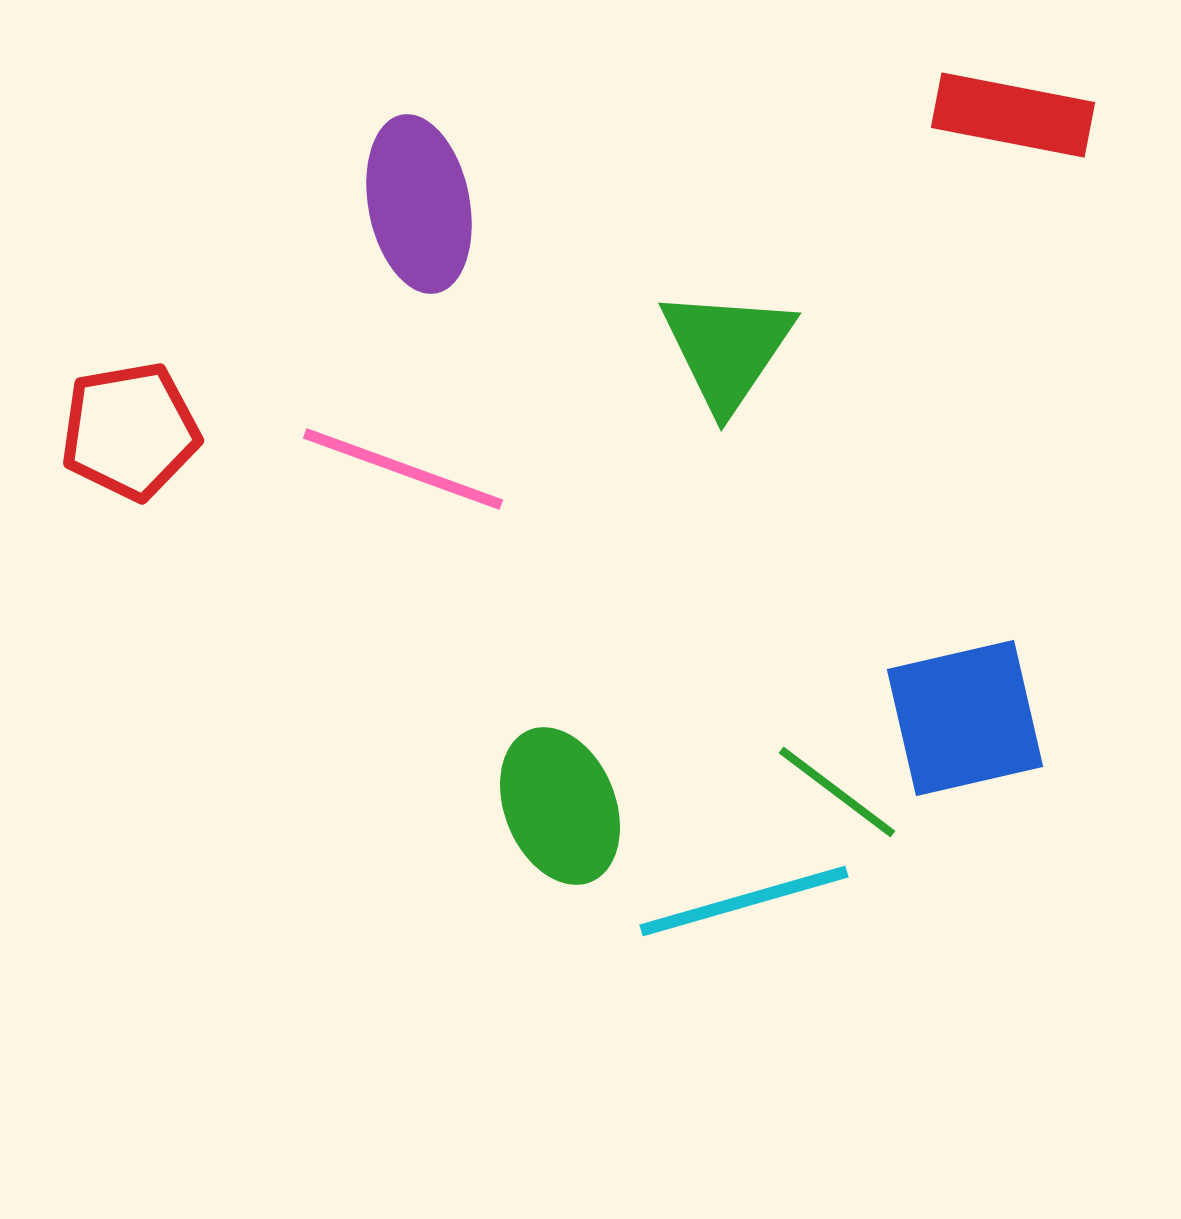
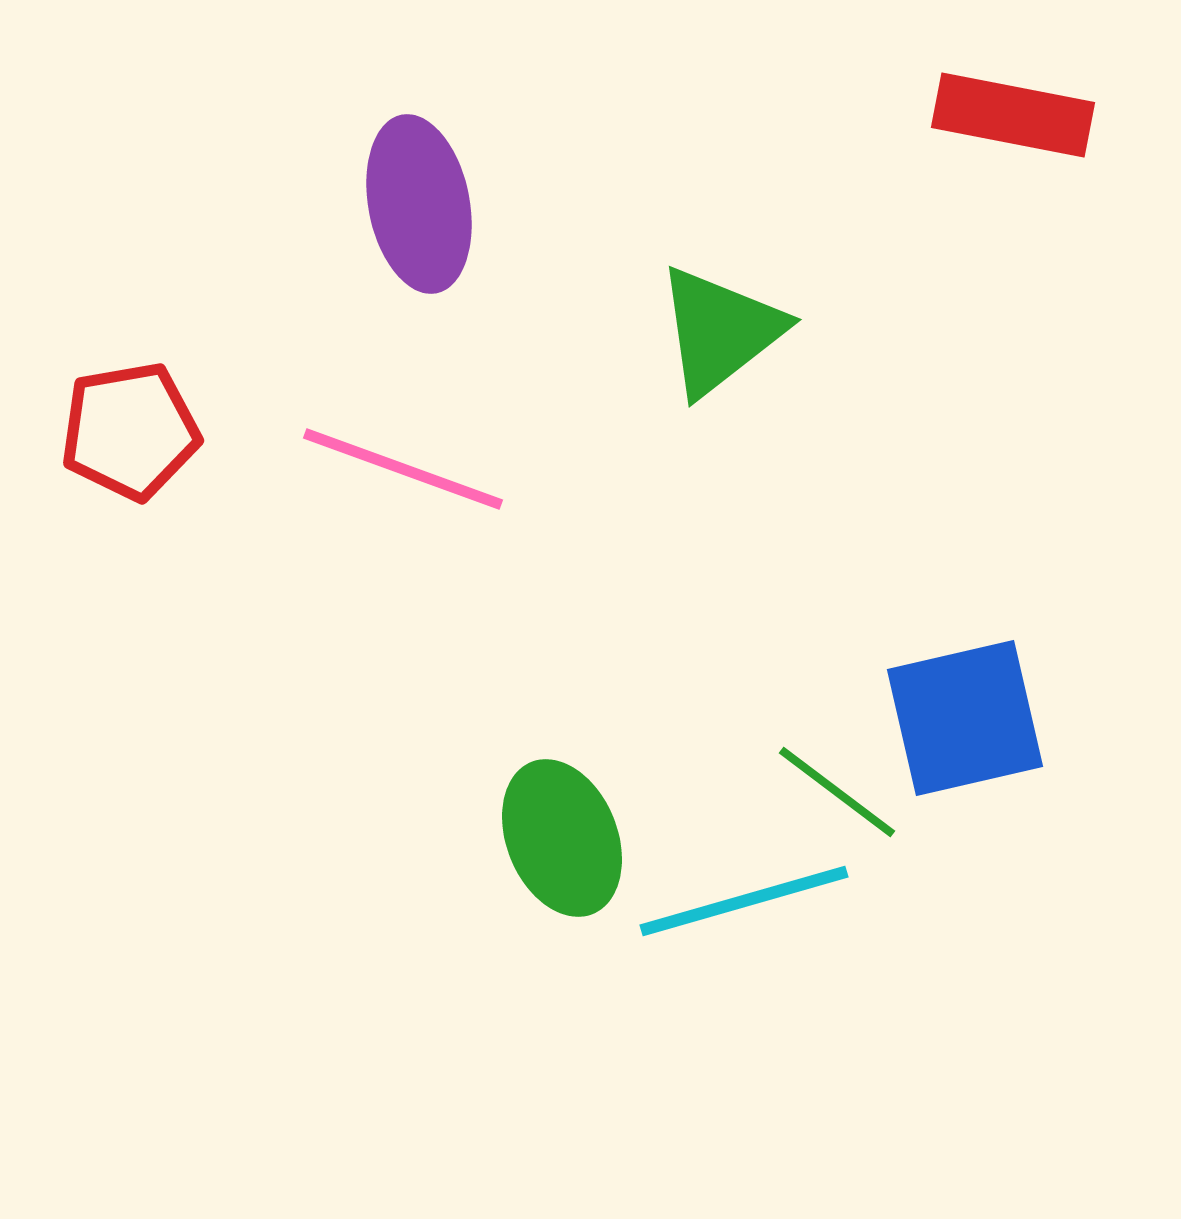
green triangle: moved 7 px left, 18 px up; rotated 18 degrees clockwise
green ellipse: moved 2 px right, 32 px down
